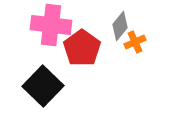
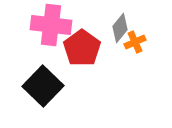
gray diamond: moved 2 px down
